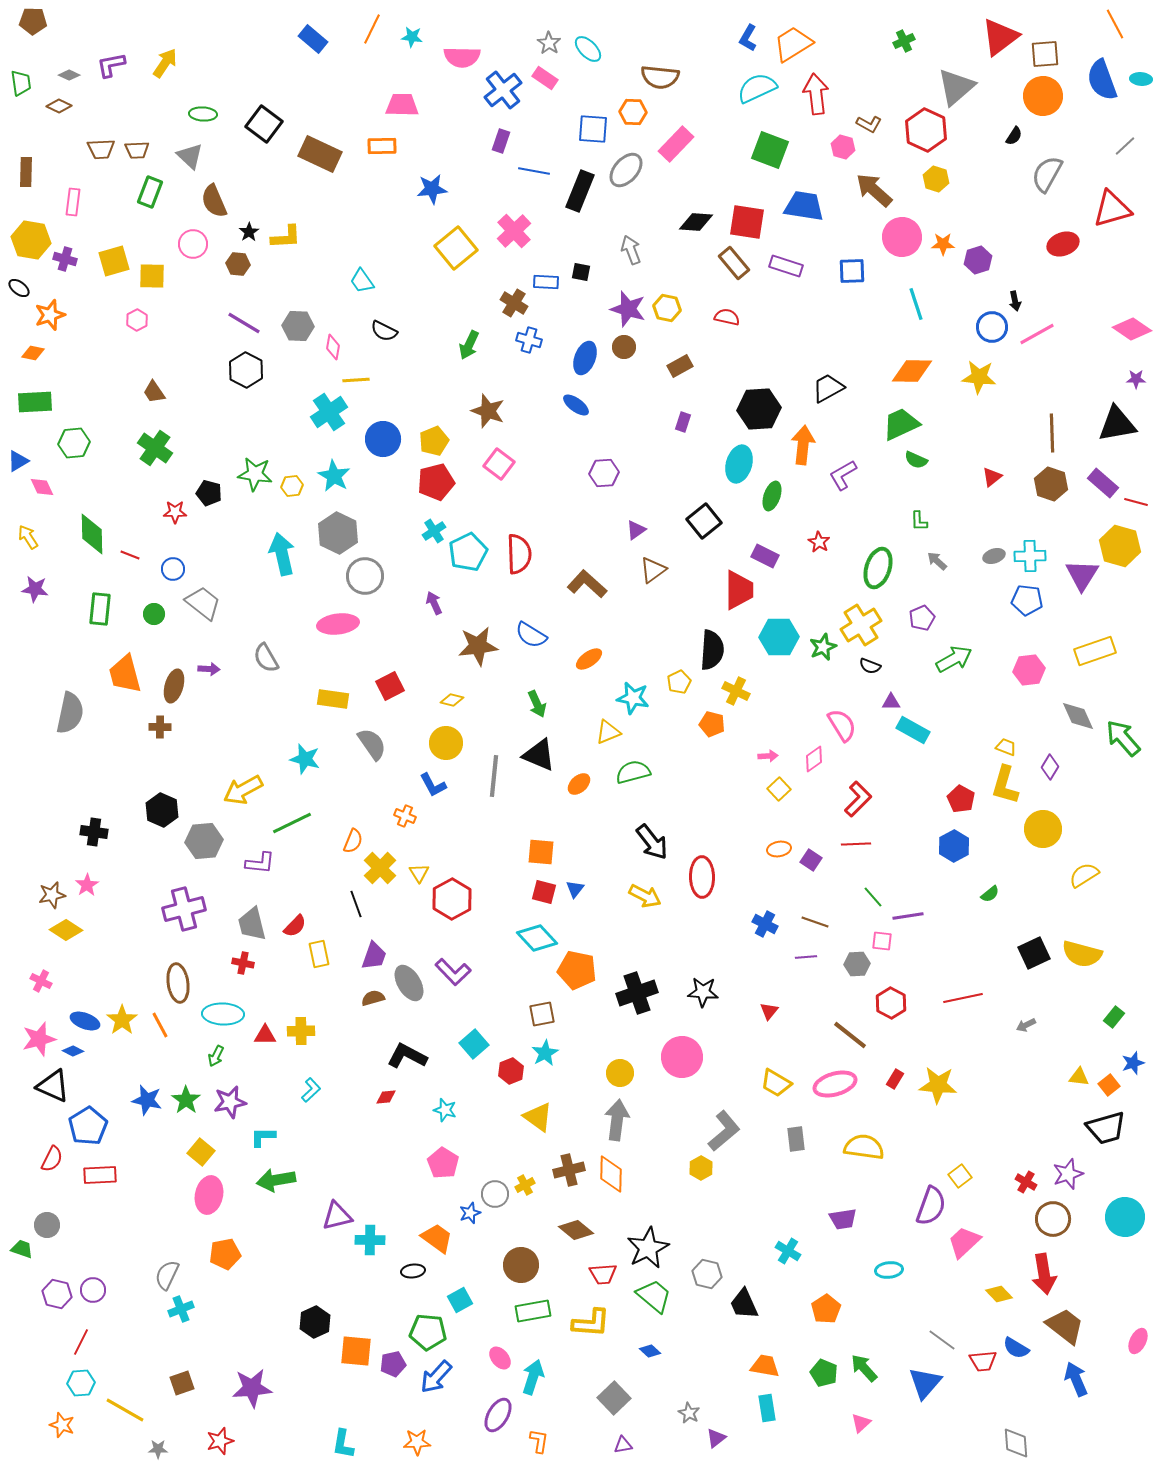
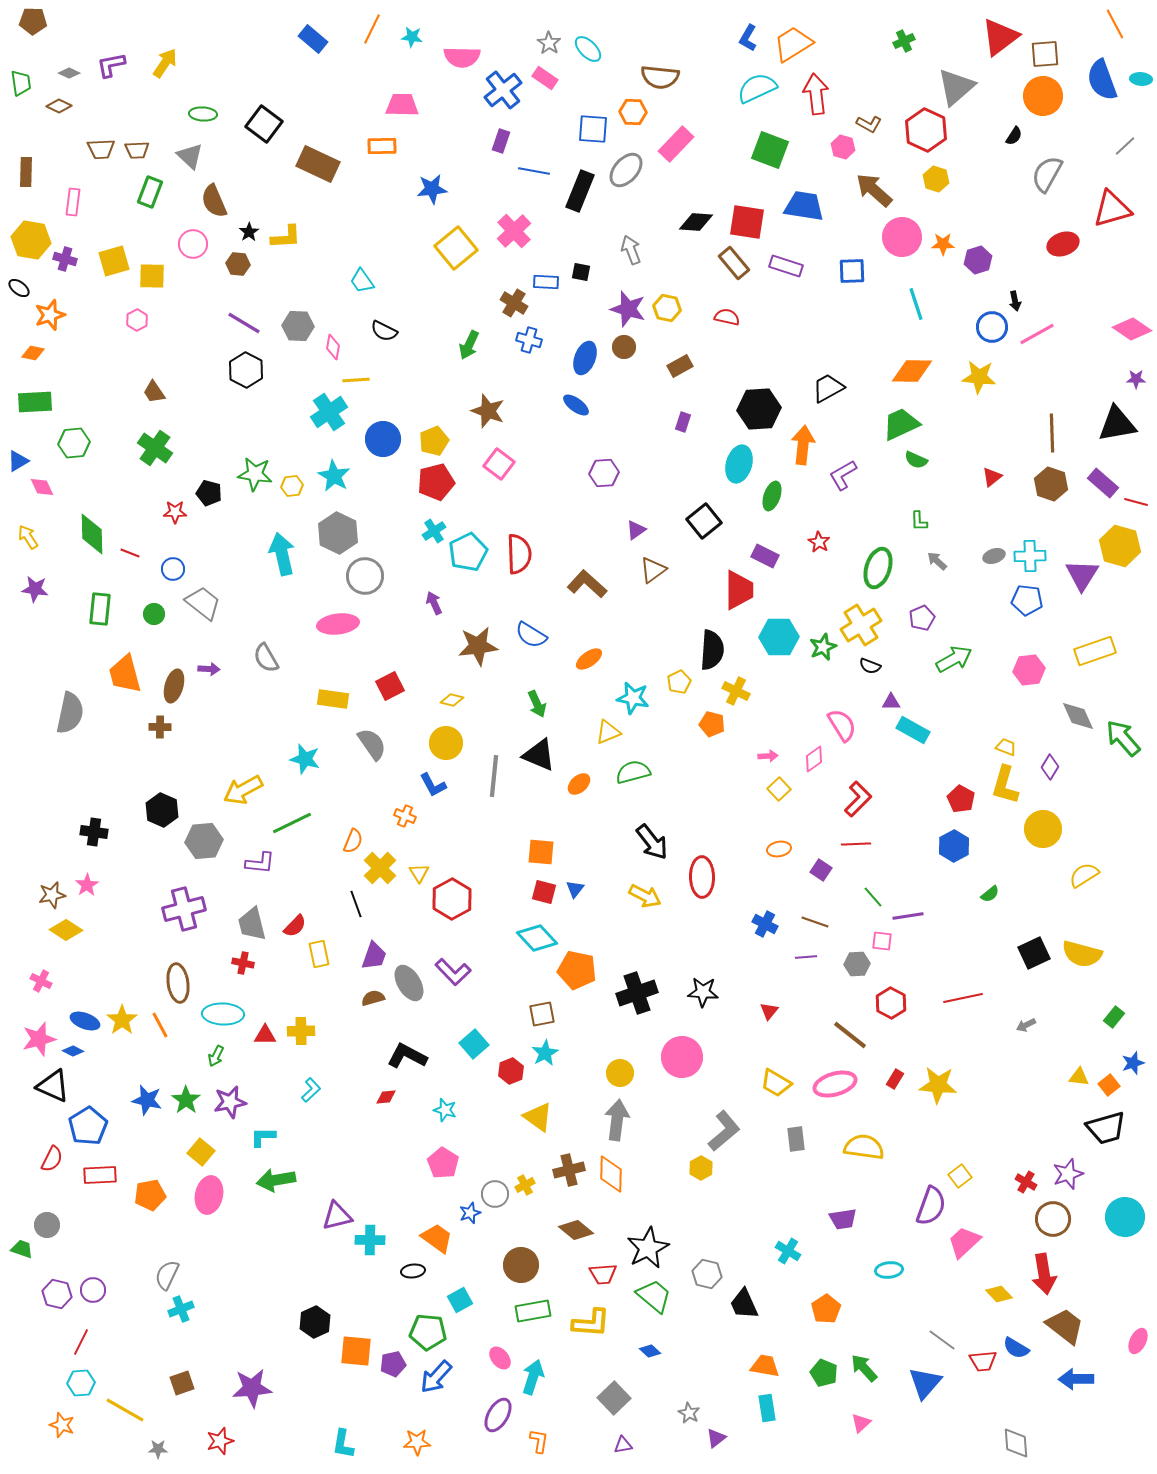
gray diamond at (69, 75): moved 2 px up
brown rectangle at (320, 154): moved 2 px left, 10 px down
red line at (130, 555): moved 2 px up
purple square at (811, 860): moved 10 px right, 10 px down
orange pentagon at (225, 1254): moved 75 px left, 59 px up
blue arrow at (1076, 1379): rotated 68 degrees counterclockwise
